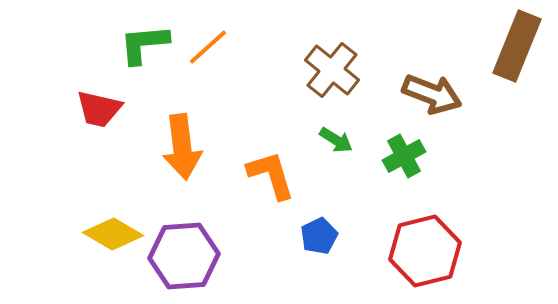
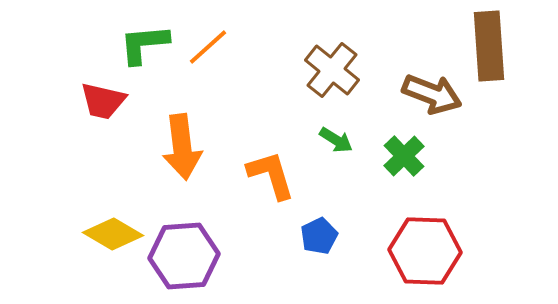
brown rectangle: moved 28 px left; rotated 26 degrees counterclockwise
red trapezoid: moved 4 px right, 8 px up
green cross: rotated 15 degrees counterclockwise
red hexagon: rotated 16 degrees clockwise
